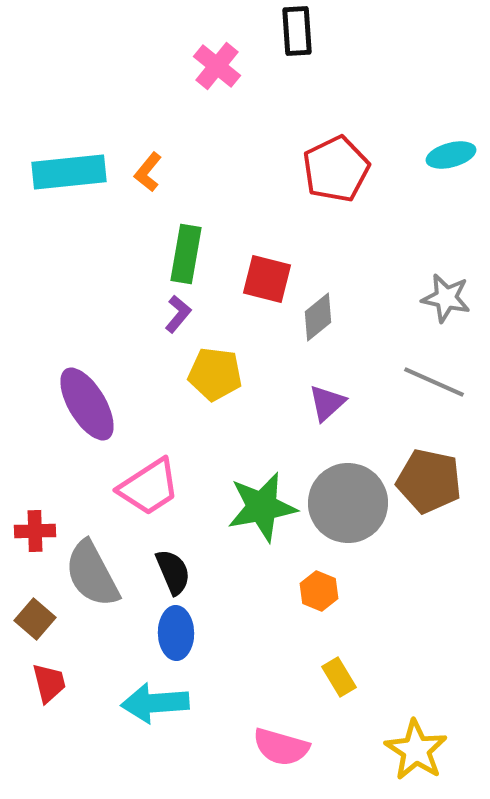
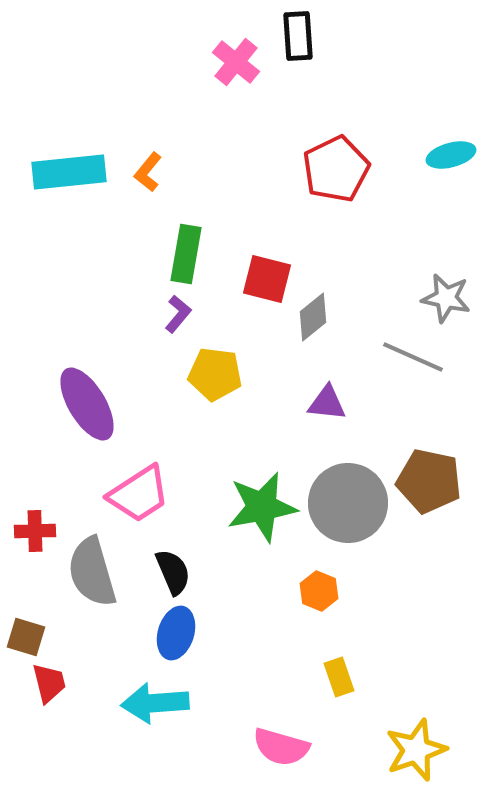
black rectangle: moved 1 px right, 5 px down
pink cross: moved 19 px right, 4 px up
gray diamond: moved 5 px left
gray line: moved 21 px left, 25 px up
purple triangle: rotated 48 degrees clockwise
pink trapezoid: moved 10 px left, 7 px down
gray semicircle: moved 2 px up; rotated 12 degrees clockwise
brown square: moved 9 px left, 18 px down; rotated 24 degrees counterclockwise
blue ellipse: rotated 18 degrees clockwise
yellow rectangle: rotated 12 degrees clockwise
yellow star: rotated 20 degrees clockwise
